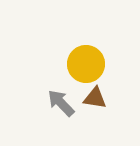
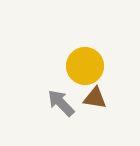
yellow circle: moved 1 px left, 2 px down
